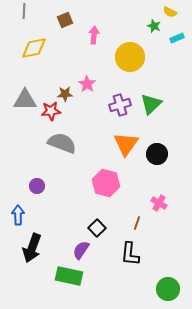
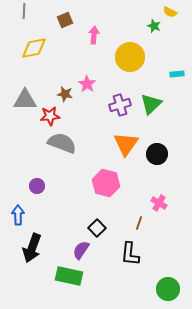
cyan rectangle: moved 36 px down; rotated 16 degrees clockwise
brown star: rotated 14 degrees clockwise
red star: moved 1 px left, 5 px down
brown line: moved 2 px right
